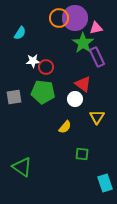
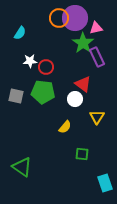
white star: moved 3 px left
gray square: moved 2 px right, 1 px up; rotated 21 degrees clockwise
